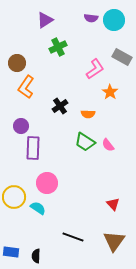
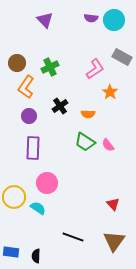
purple triangle: rotated 42 degrees counterclockwise
green cross: moved 8 px left, 20 px down
purple circle: moved 8 px right, 10 px up
